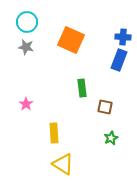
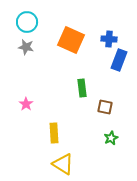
blue cross: moved 14 px left, 2 px down
